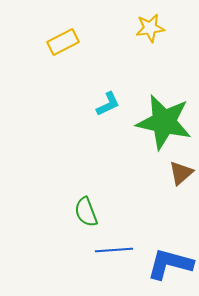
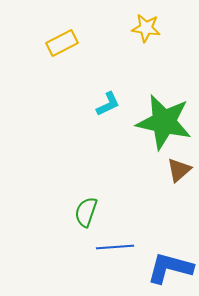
yellow star: moved 4 px left; rotated 16 degrees clockwise
yellow rectangle: moved 1 px left, 1 px down
brown triangle: moved 2 px left, 3 px up
green semicircle: rotated 40 degrees clockwise
blue line: moved 1 px right, 3 px up
blue L-shape: moved 4 px down
